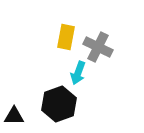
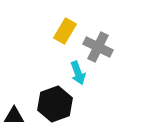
yellow rectangle: moved 1 px left, 6 px up; rotated 20 degrees clockwise
cyan arrow: rotated 40 degrees counterclockwise
black hexagon: moved 4 px left
